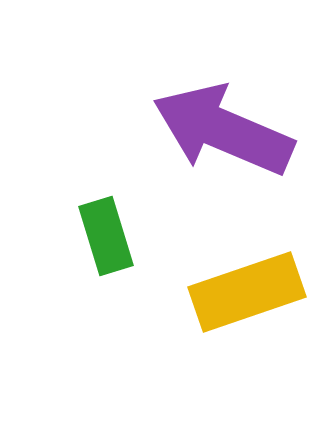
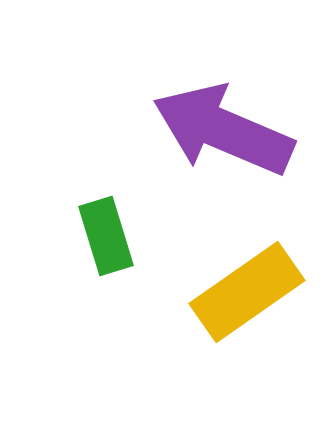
yellow rectangle: rotated 16 degrees counterclockwise
